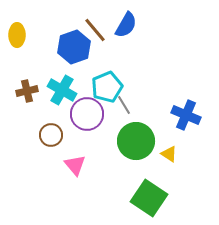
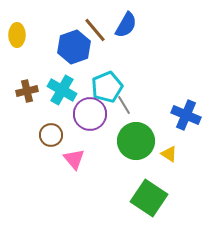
purple circle: moved 3 px right
pink triangle: moved 1 px left, 6 px up
